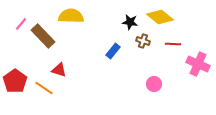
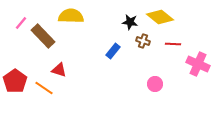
pink line: moved 1 px up
pink circle: moved 1 px right
